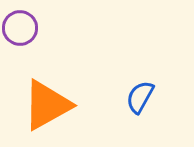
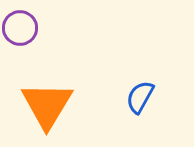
orange triangle: rotated 30 degrees counterclockwise
